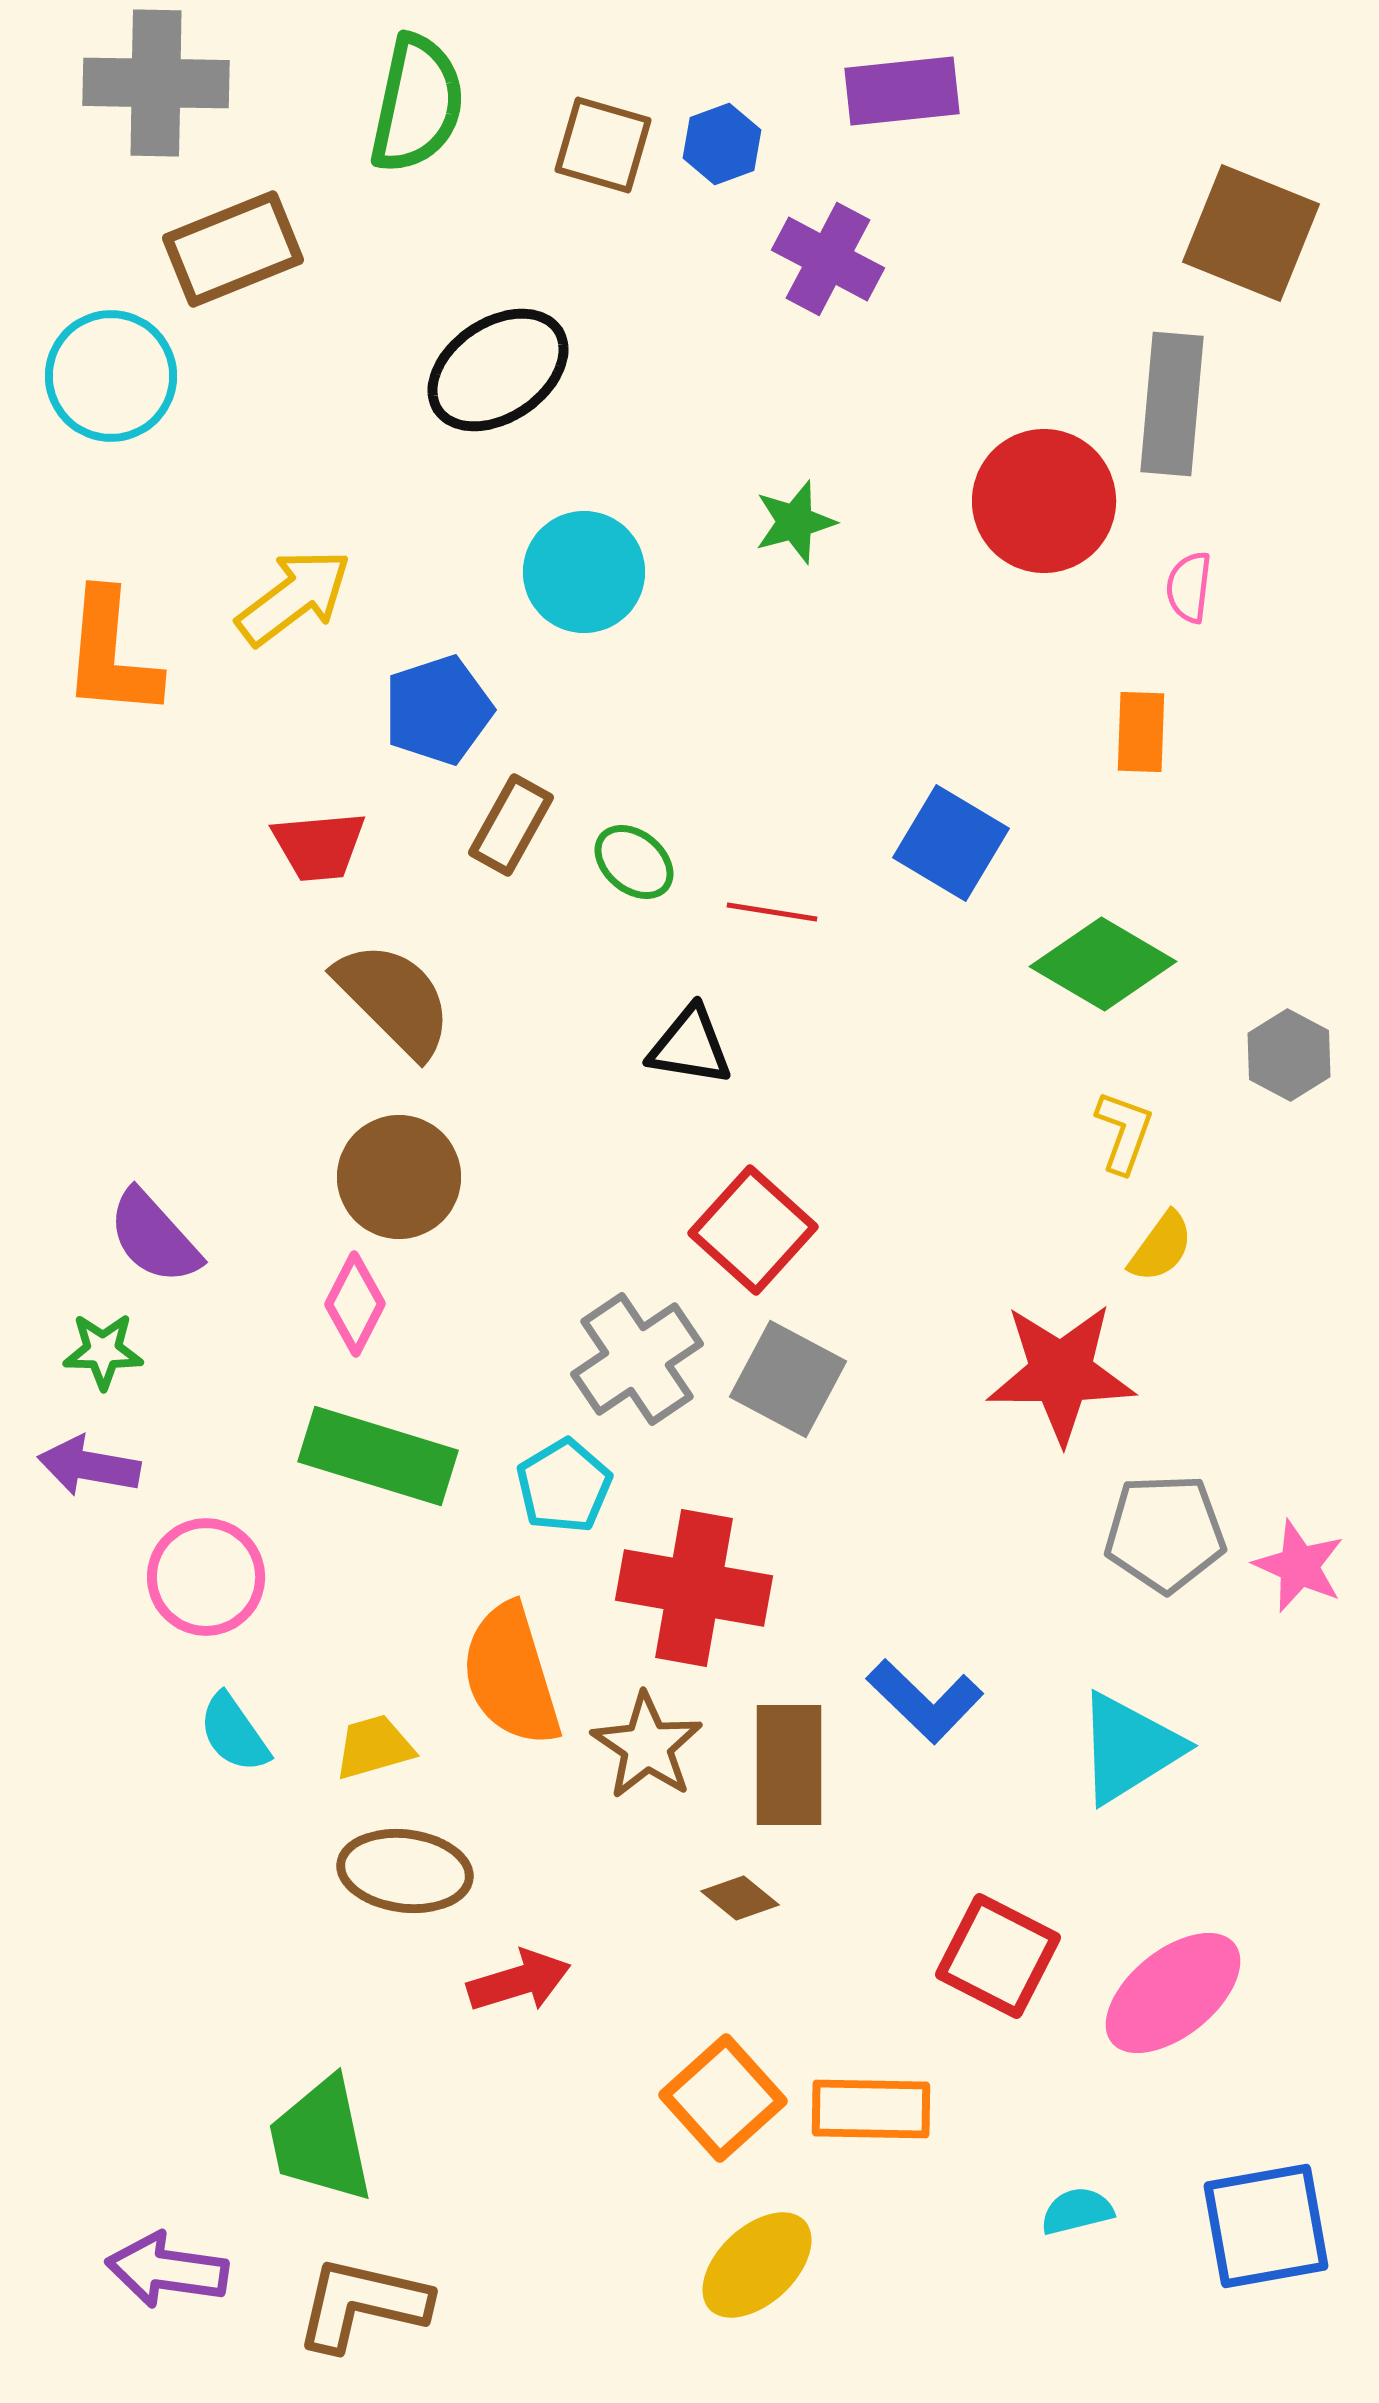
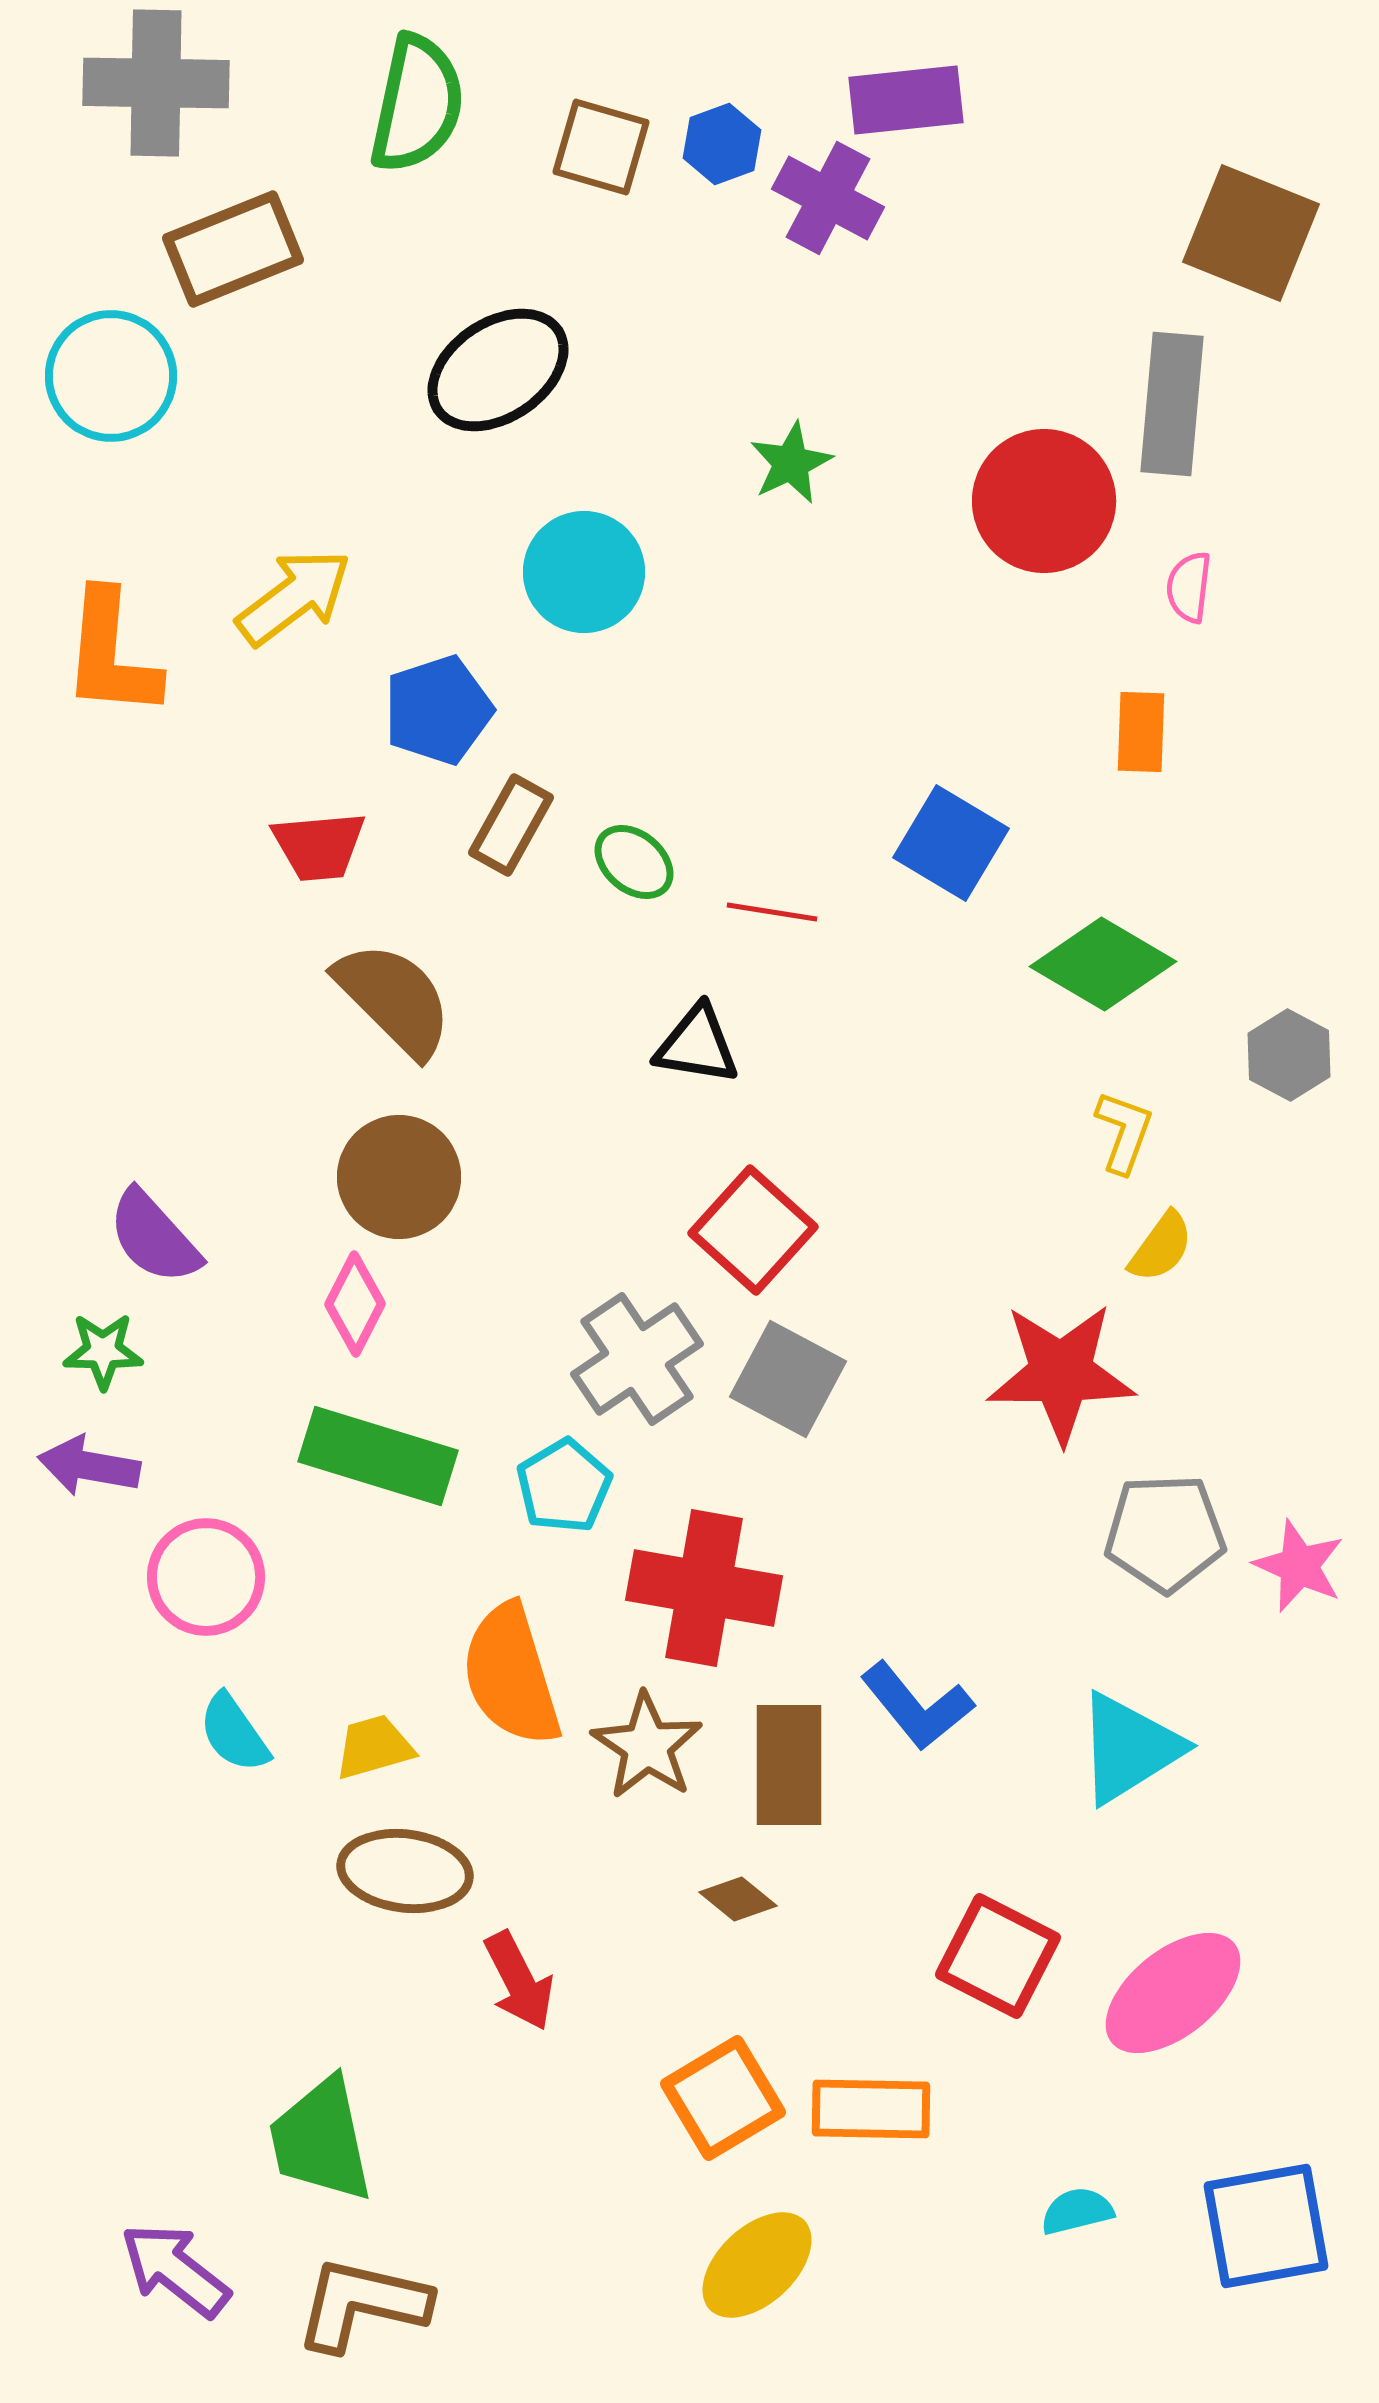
purple rectangle at (902, 91): moved 4 px right, 9 px down
brown square at (603, 145): moved 2 px left, 2 px down
purple cross at (828, 259): moved 61 px up
green star at (795, 522): moved 4 px left, 59 px up; rotated 10 degrees counterclockwise
black triangle at (690, 1046): moved 7 px right, 1 px up
red cross at (694, 1588): moved 10 px right
blue L-shape at (925, 1701): moved 8 px left, 5 px down; rotated 7 degrees clockwise
brown diamond at (740, 1898): moved 2 px left, 1 px down
red arrow at (519, 1981): rotated 80 degrees clockwise
orange square at (723, 2098): rotated 11 degrees clockwise
purple arrow at (167, 2270): moved 8 px right; rotated 30 degrees clockwise
